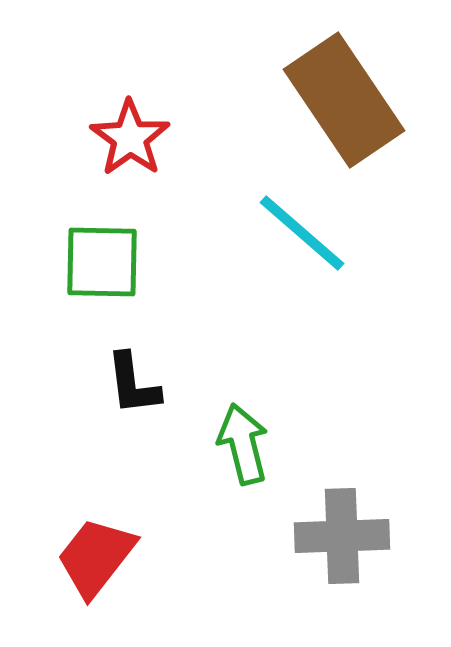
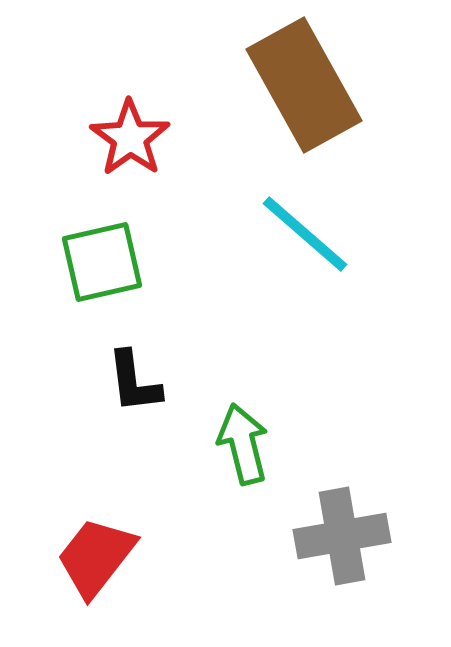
brown rectangle: moved 40 px left, 15 px up; rotated 5 degrees clockwise
cyan line: moved 3 px right, 1 px down
green square: rotated 14 degrees counterclockwise
black L-shape: moved 1 px right, 2 px up
gray cross: rotated 8 degrees counterclockwise
